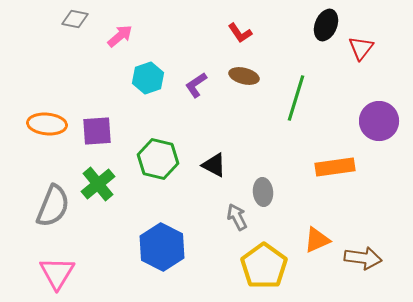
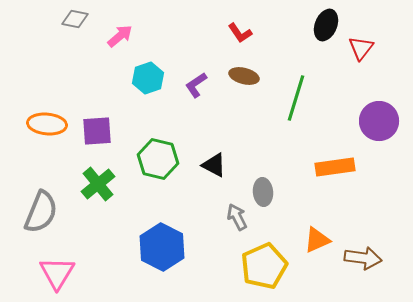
gray semicircle: moved 12 px left, 6 px down
yellow pentagon: rotated 12 degrees clockwise
